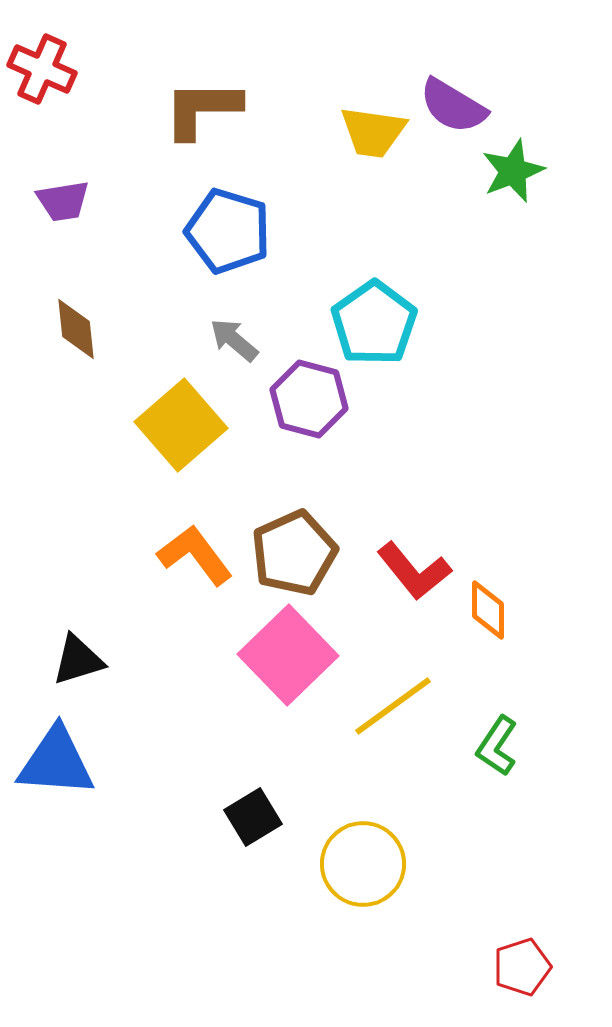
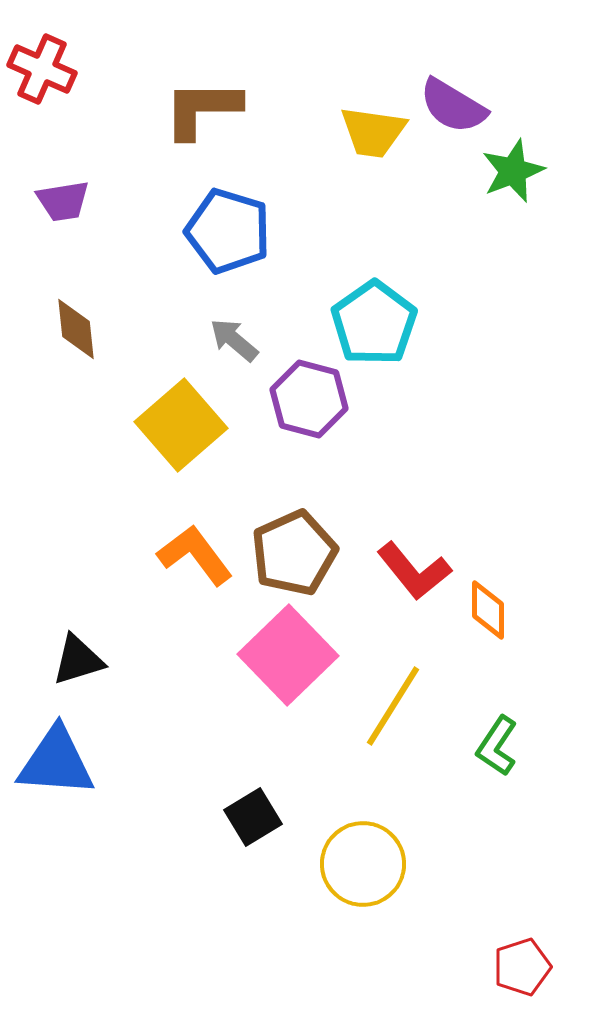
yellow line: rotated 22 degrees counterclockwise
